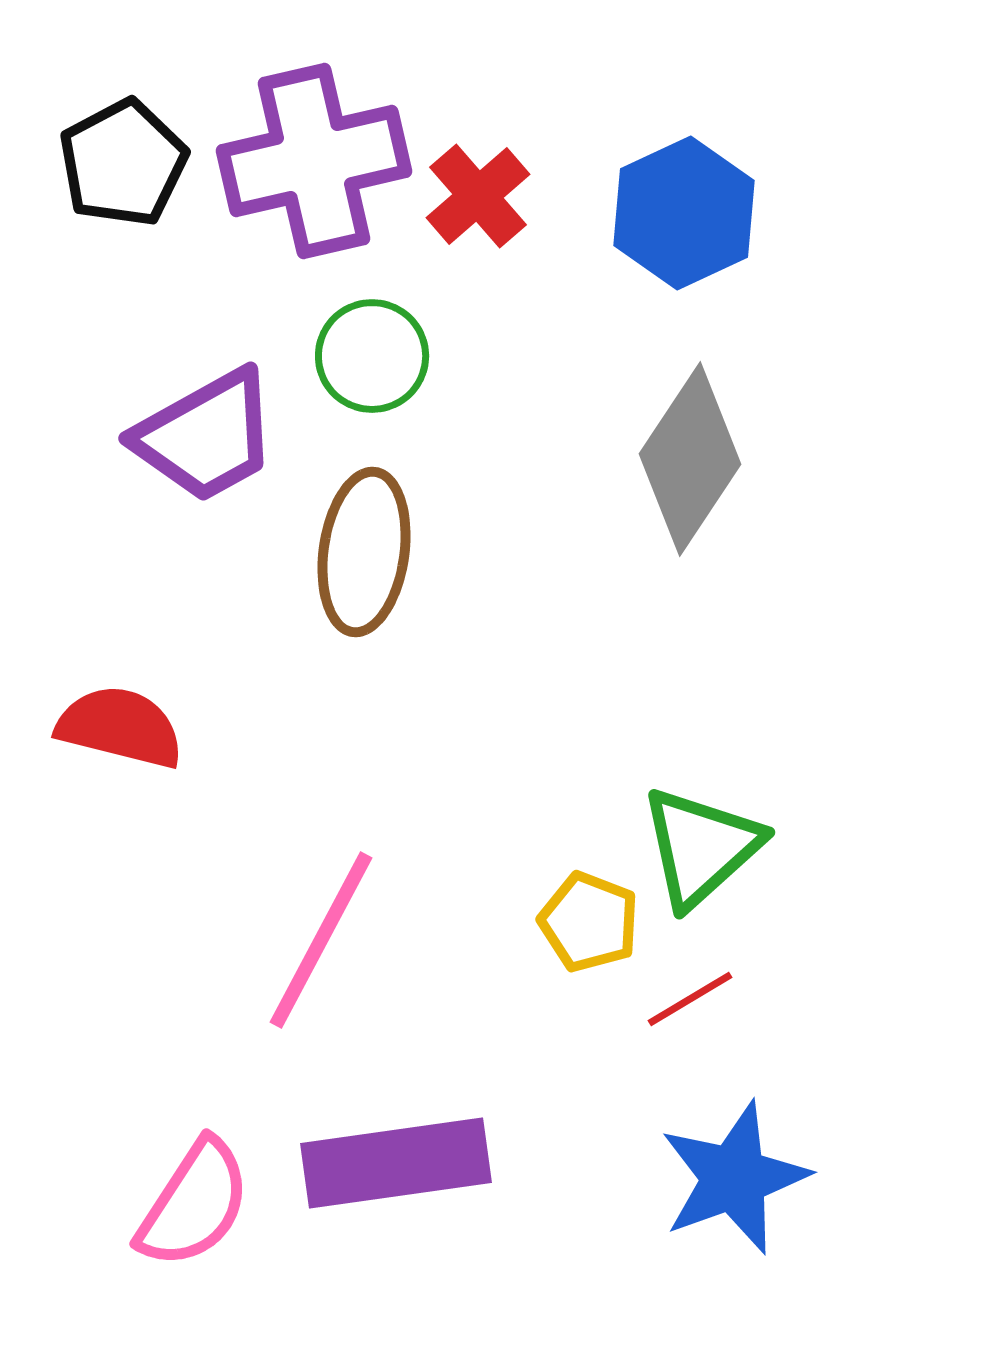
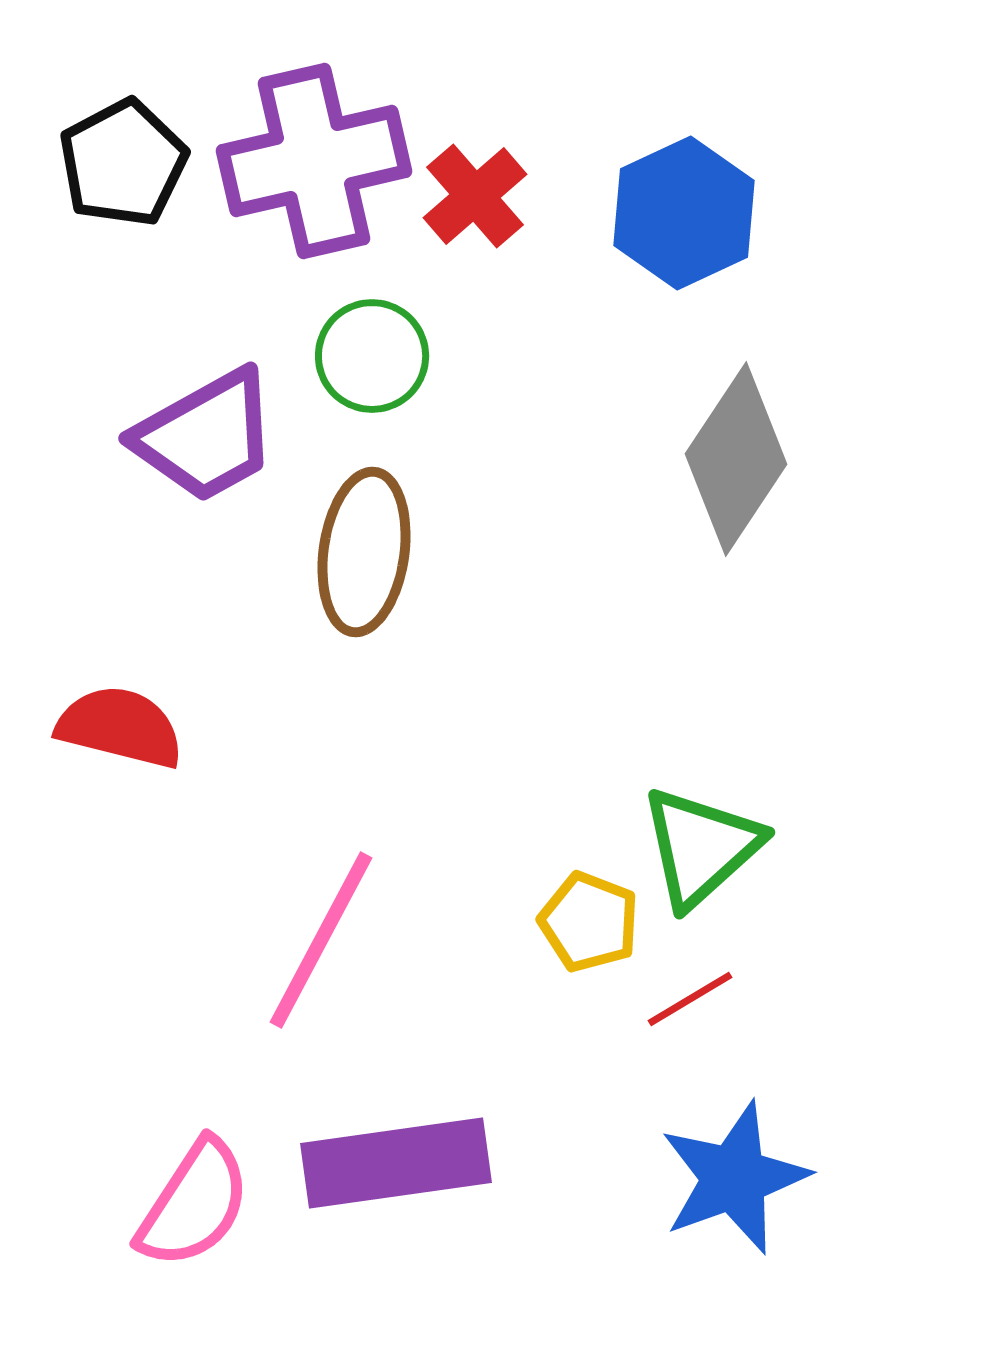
red cross: moved 3 px left
gray diamond: moved 46 px right
